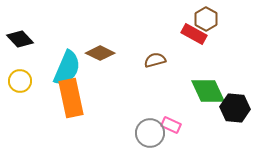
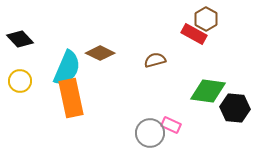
green diamond: rotated 57 degrees counterclockwise
